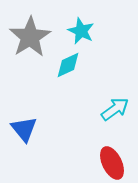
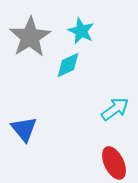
red ellipse: moved 2 px right
